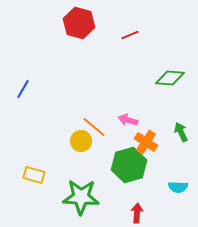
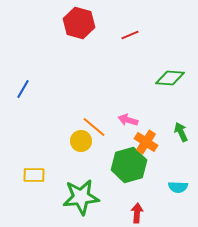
yellow rectangle: rotated 15 degrees counterclockwise
green star: rotated 9 degrees counterclockwise
